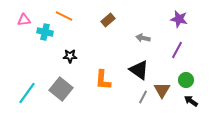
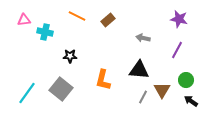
orange line: moved 13 px right
black triangle: rotated 30 degrees counterclockwise
orange L-shape: rotated 10 degrees clockwise
